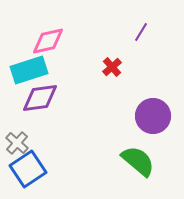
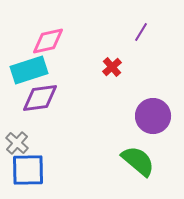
blue square: moved 1 px down; rotated 33 degrees clockwise
